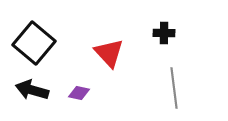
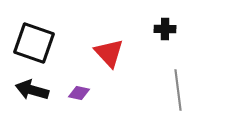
black cross: moved 1 px right, 4 px up
black square: rotated 21 degrees counterclockwise
gray line: moved 4 px right, 2 px down
